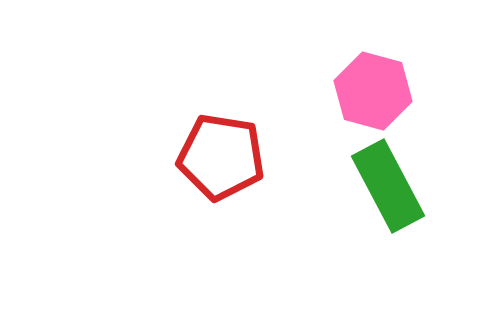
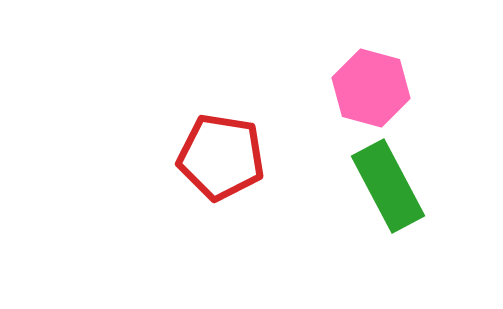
pink hexagon: moved 2 px left, 3 px up
